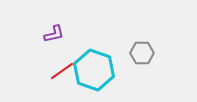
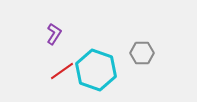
purple L-shape: rotated 45 degrees counterclockwise
cyan hexagon: moved 2 px right
